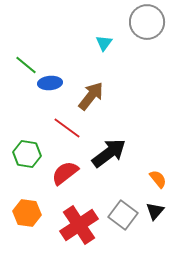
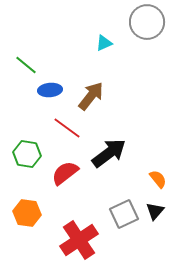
cyan triangle: rotated 30 degrees clockwise
blue ellipse: moved 7 px down
gray square: moved 1 px right, 1 px up; rotated 28 degrees clockwise
red cross: moved 15 px down
